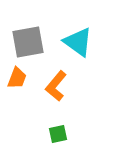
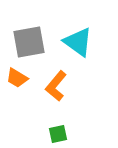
gray square: moved 1 px right
orange trapezoid: rotated 100 degrees clockwise
